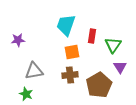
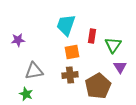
brown pentagon: moved 1 px left, 1 px down
